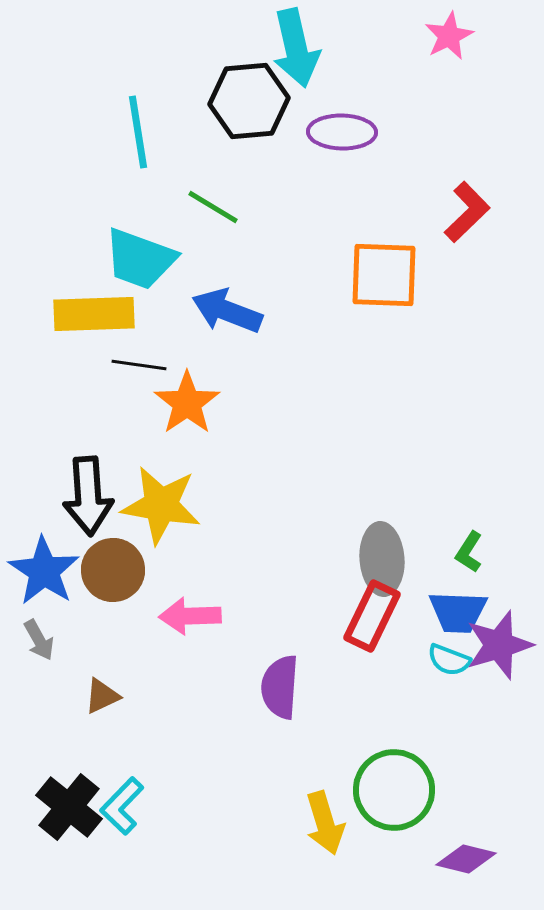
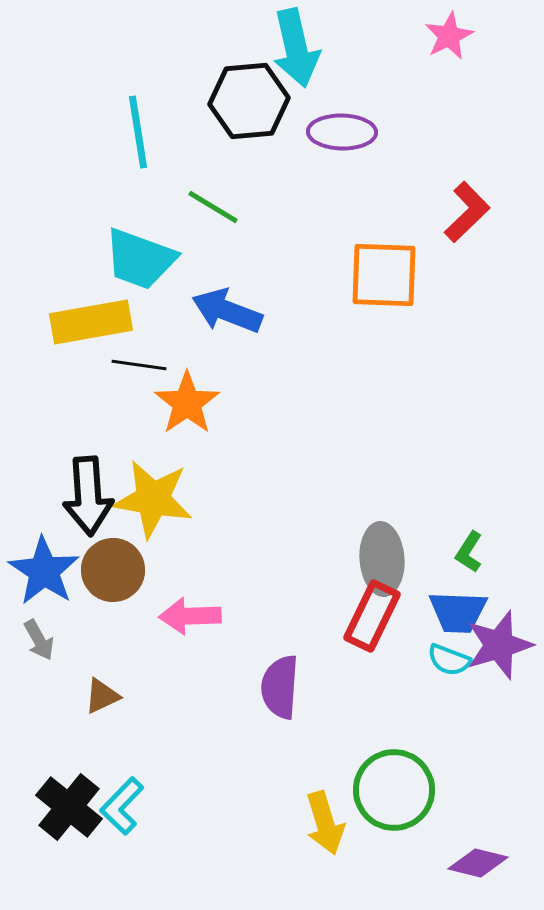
yellow rectangle: moved 3 px left, 8 px down; rotated 8 degrees counterclockwise
yellow star: moved 8 px left, 6 px up
purple diamond: moved 12 px right, 4 px down
